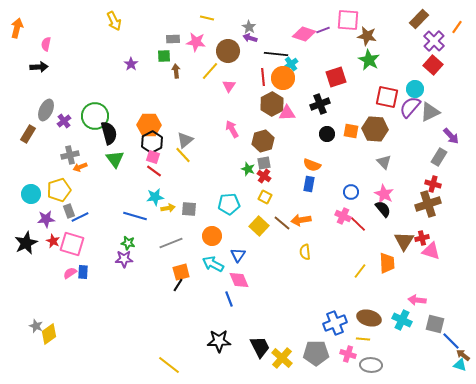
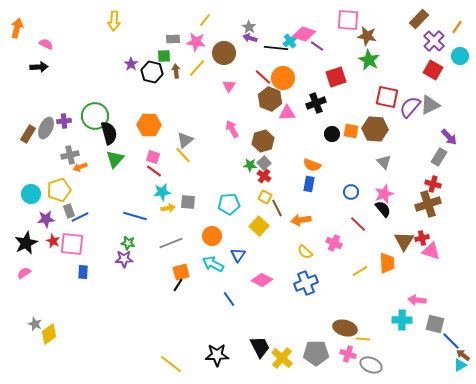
yellow line at (207, 18): moved 2 px left, 2 px down; rotated 64 degrees counterclockwise
yellow arrow at (114, 21): rotated 30 degrees clockwise
purple line at (323, 30): moved 6 px left, 16 px down; rotated 56 degrees clockwise
pink semicircle at (46, 44): rotated 104 degrees clockwise
brown circle at (228, 51): moved 4 px left, 2 px down
black line at (276, 54): moved 6 px up
cyan cross at (291, 64): moved 1 px left, 23 px up
red square at (433, 65): moved 5 px down; rotated 12 degrees counterclockwise
yellow line at (210, 71): moved 13 px left, 3 px up
red line at (263, 77): rotated 42 degrees counterclockwise
cyan circle at (415, 89): moved 45 px right, 33 px up
brown hexagon at (272, 104): moved 2 px left, 5 px up; rotated 10 degrees counterclockwise
black cross at (320, 104): moved 4 px left, 1 px up
gray ellipse at (46, 110): moved 18 px down
gray triangle at (430, 112): moved 7 px up
purple cross at (64, 121): rotated 32 degrees clockwise
black circle at (327, 134): moved 5 px right
purple arrow at (451, 136): moved 2 px left, 1 px down
black hexagon at (152, 142): moved 70 px up; rotated 20 degrees counterclockwise
green triangle at (115, 159): rotated 18 degrees clockwise
gray square at (264, 163): rotated 32 degrees counterclockwise
green star at (248, 169): moved 2 px right, 4 px up; rotated 16 degrees counterclockwise
pink star at (384, 194): rotated 24 degrees clockwise
cyan star at (155, 197): moved 7 px right, 5 px up
gray square at (189, 209): moved 1 px left, 7 px up
pink cross at (343, 216): moved 9 px left, 27 px down
brown line at (282, 223): moved 5 px left, 15 px up; rotated 24 degrees clockwise
pink square at (72, 244): rotated 10 degrees counterclockwise
yellow semicircle at (305, 252): rotated 42 degrees counterclockwise
yellow line at (360, 271): rotated 21 degrees clockwise
pink semicircle at (70, 273): moved 46 px left
pink diamond at (239, 280): moved 23 px right; rotated 40 degrees counterclockwise
blue line at (229, 299): rotated 14 degrees counterclockwise
brown ellipse at (369, 318): moved 24 px left, 10 px down
cyan cross at (402, 320): rotated 24 degrees counterclockwise
blue cross at (335, 323): moved 29 px left, 40 px up
gray star at (36, 326): moved 1 px left, 2 px up
black star at (219, 341): moved 2 px left, 14 px down
yellow line at (169, 365): moved 2 px right, 1 px up
gray ellipse at (371, 365): rotated 20 degrees clockwise
cyan triangle at (460, 365): rotated 48 degrees counterclockwise
